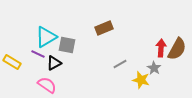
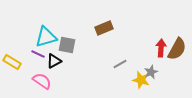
cyan triangle: rotated 15 degrees clockwise
black triangle: moved 2 px up
gray star: moved 3 px left, 4 px down; rotated 16 degrees clockwise
pink semicircle: moved 5 px left, 4 px up
